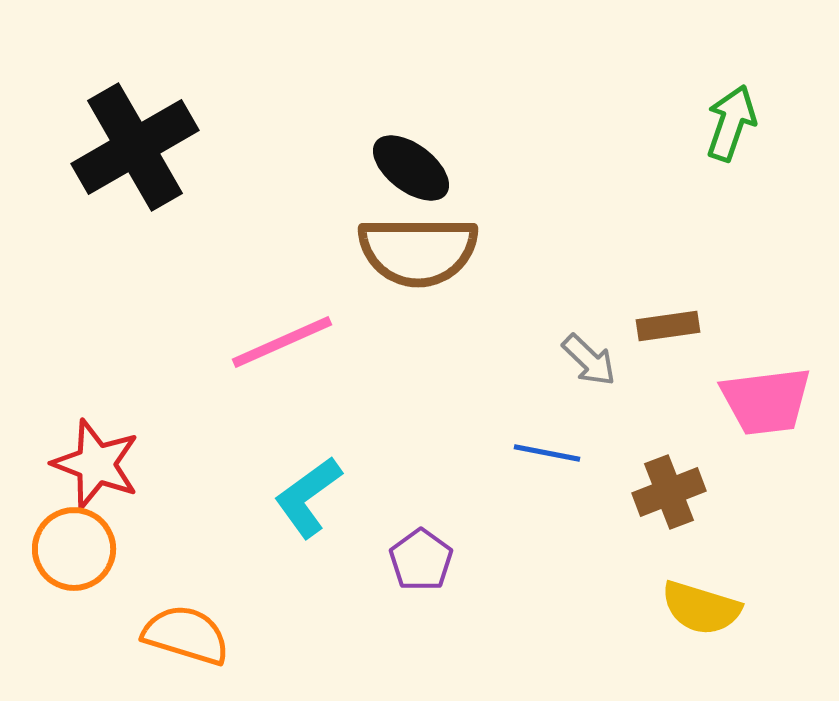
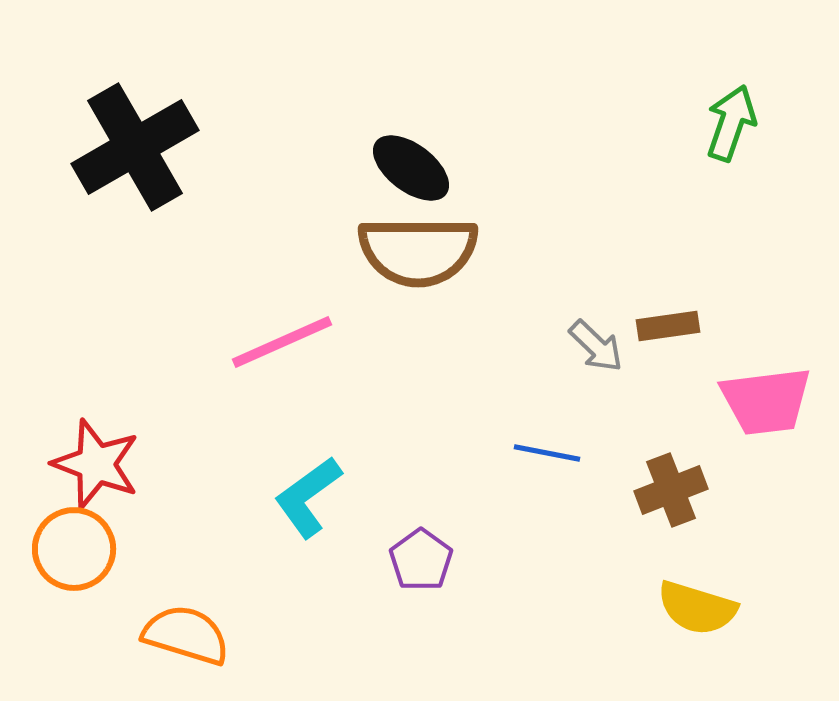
gray arrow: moved 7 px right, 14 px up
brown cross: moved 2 px right, 2 px up
yellow semicircle: moved 4 px left
